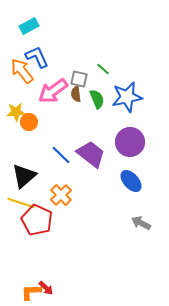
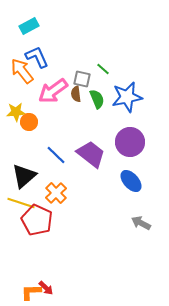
gray square: moved 3 px right
blue line: moved 5 px left
orange cross: moved 5 px left, 2 px up
